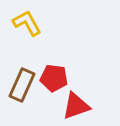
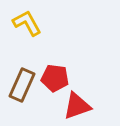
red pentagon: moved 1 px right
red triangle: moved 1 px right
